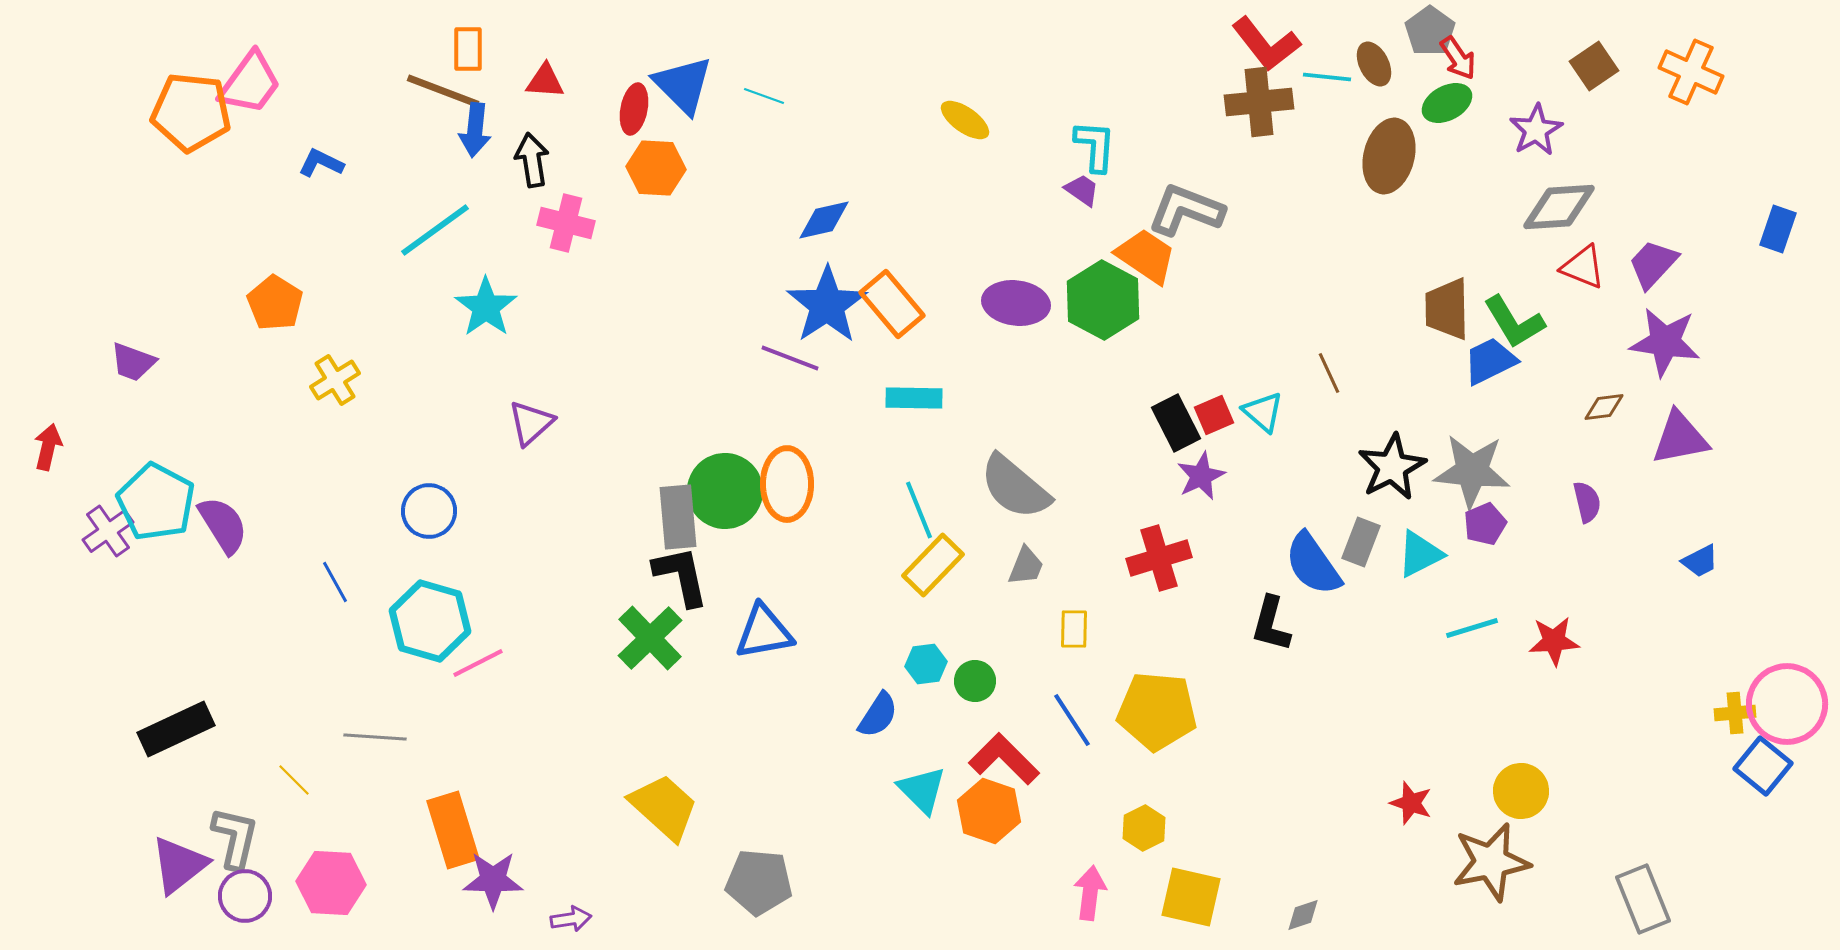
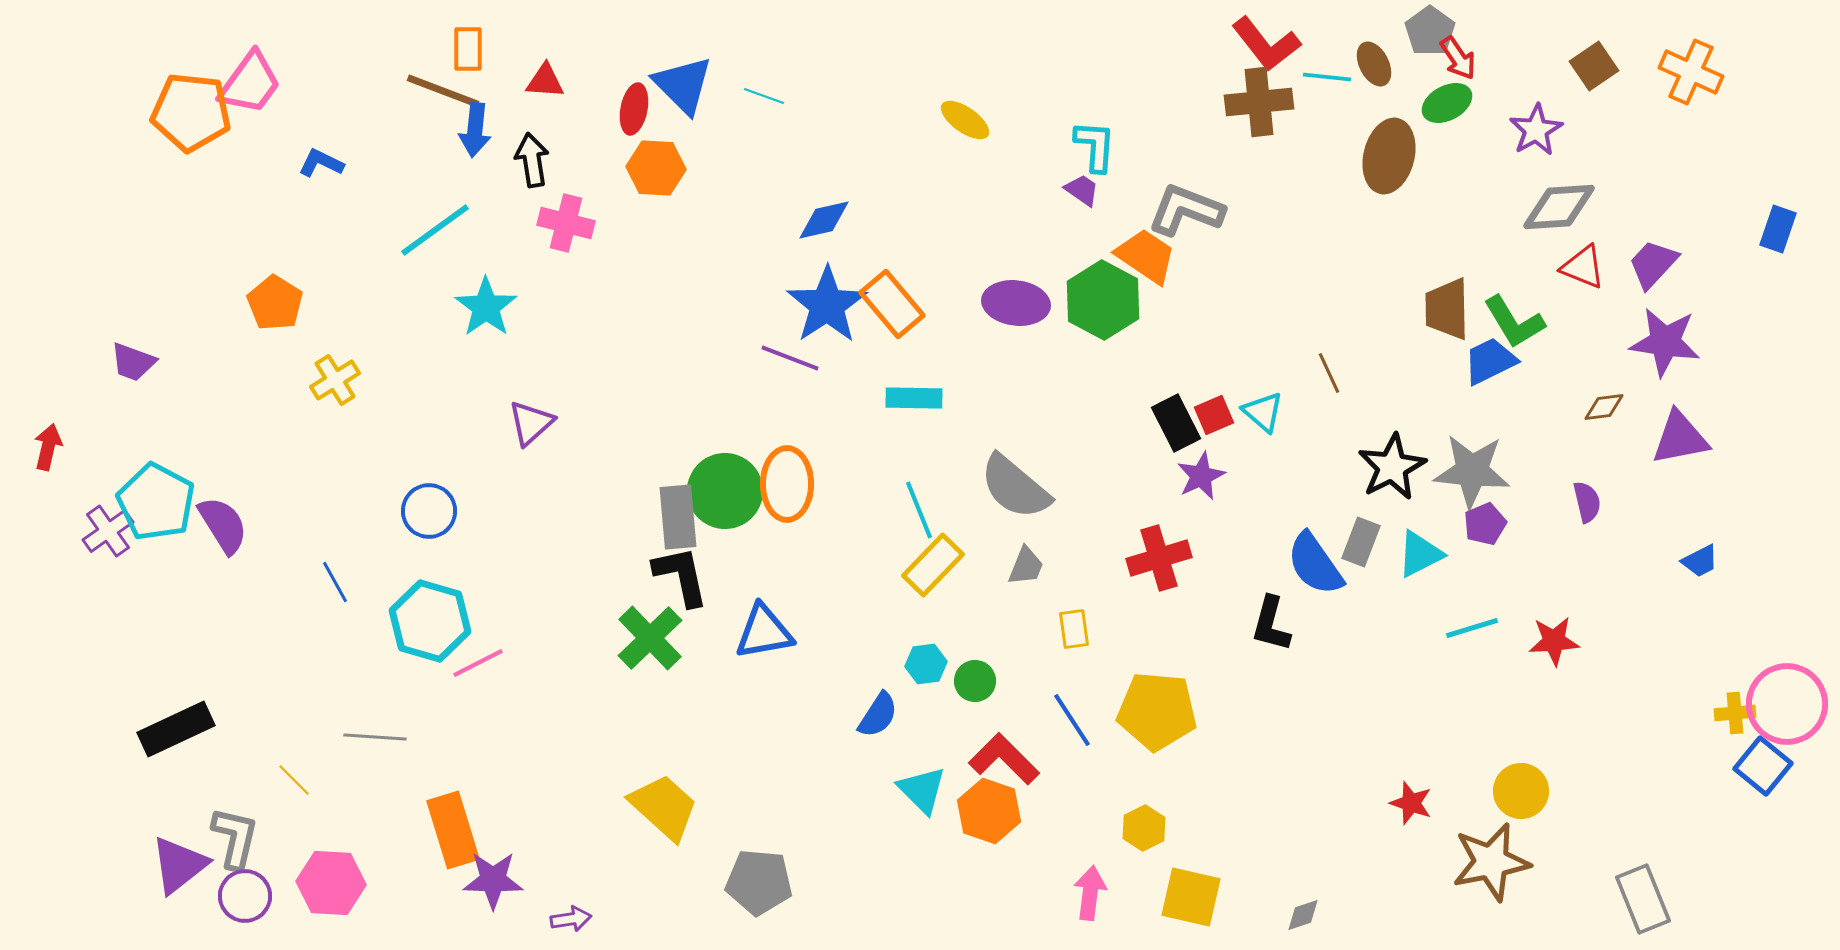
blue semicircle at (1313, 564): moved 2 px right
yellow rectangle at (1074, 629): rotated 9 degrees counterclockwise
